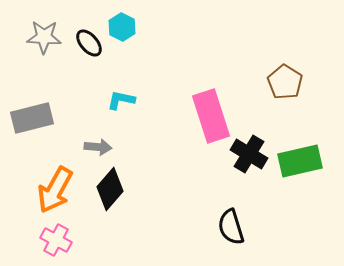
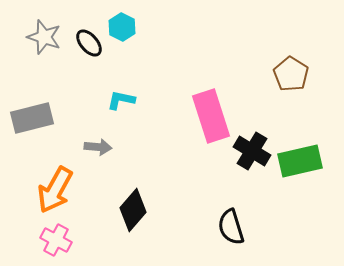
gray star: rotated 16 degrees clockwise
brown pentagon: moved 6 px right, 8 px up
black cross: moved 3 px right, 3 px up
black diamond: moved 23 px right, 21 px down
